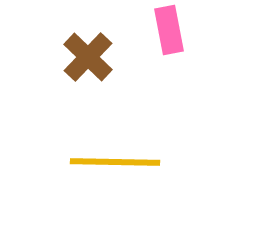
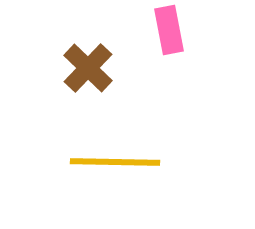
brown cross: moved 11 px down
